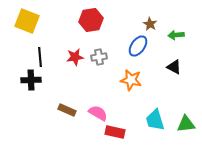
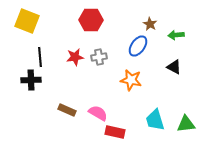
red hexagon: rotated 10 degrees clockwise
